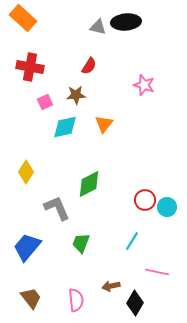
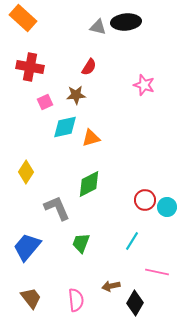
red semicircle: moved 1 px down
orange triangle: moved 13 px left, 14 px down; rotated 36 degrees clockwise
